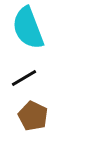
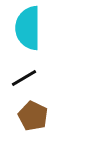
cyan semicircle: rotated 21 degrees clockwise
